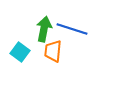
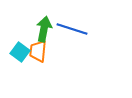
orange trapezoid: moved 15 px left
